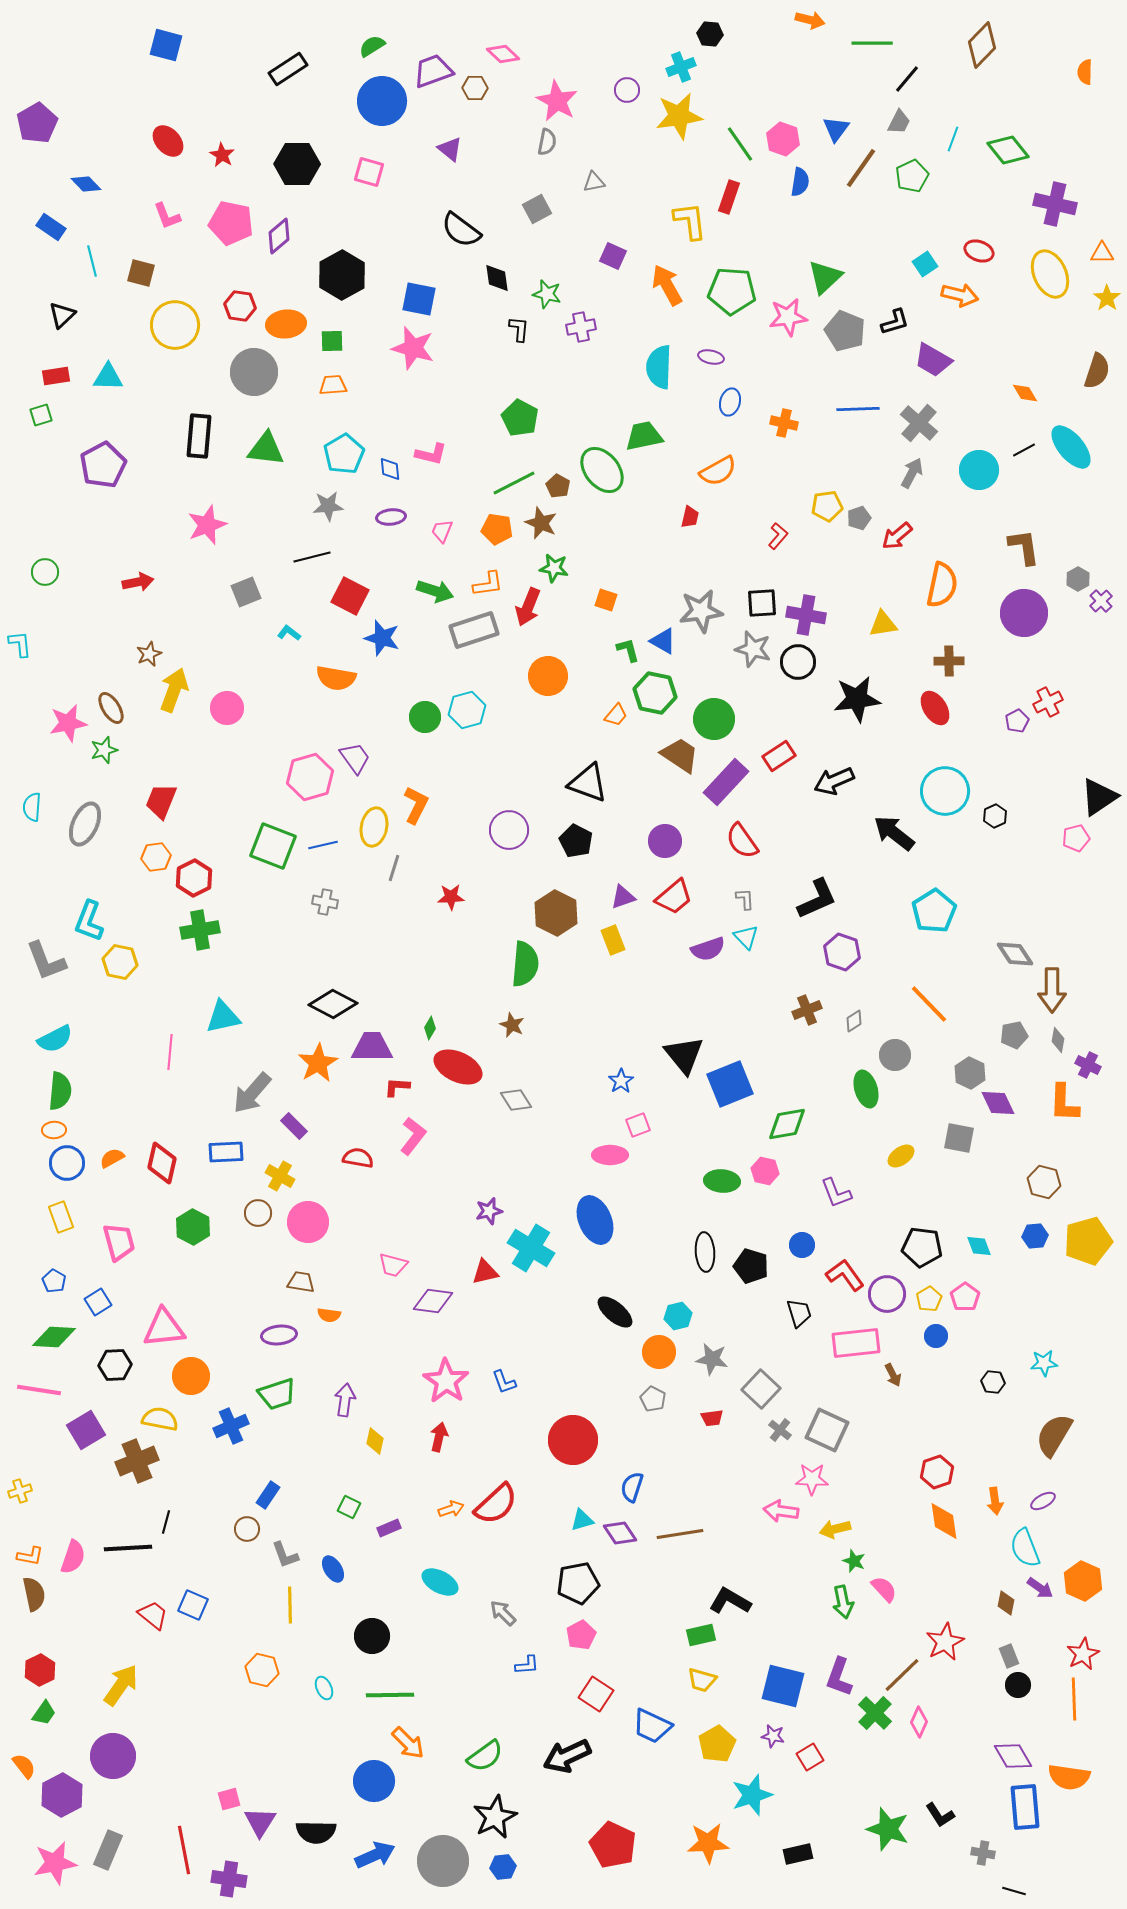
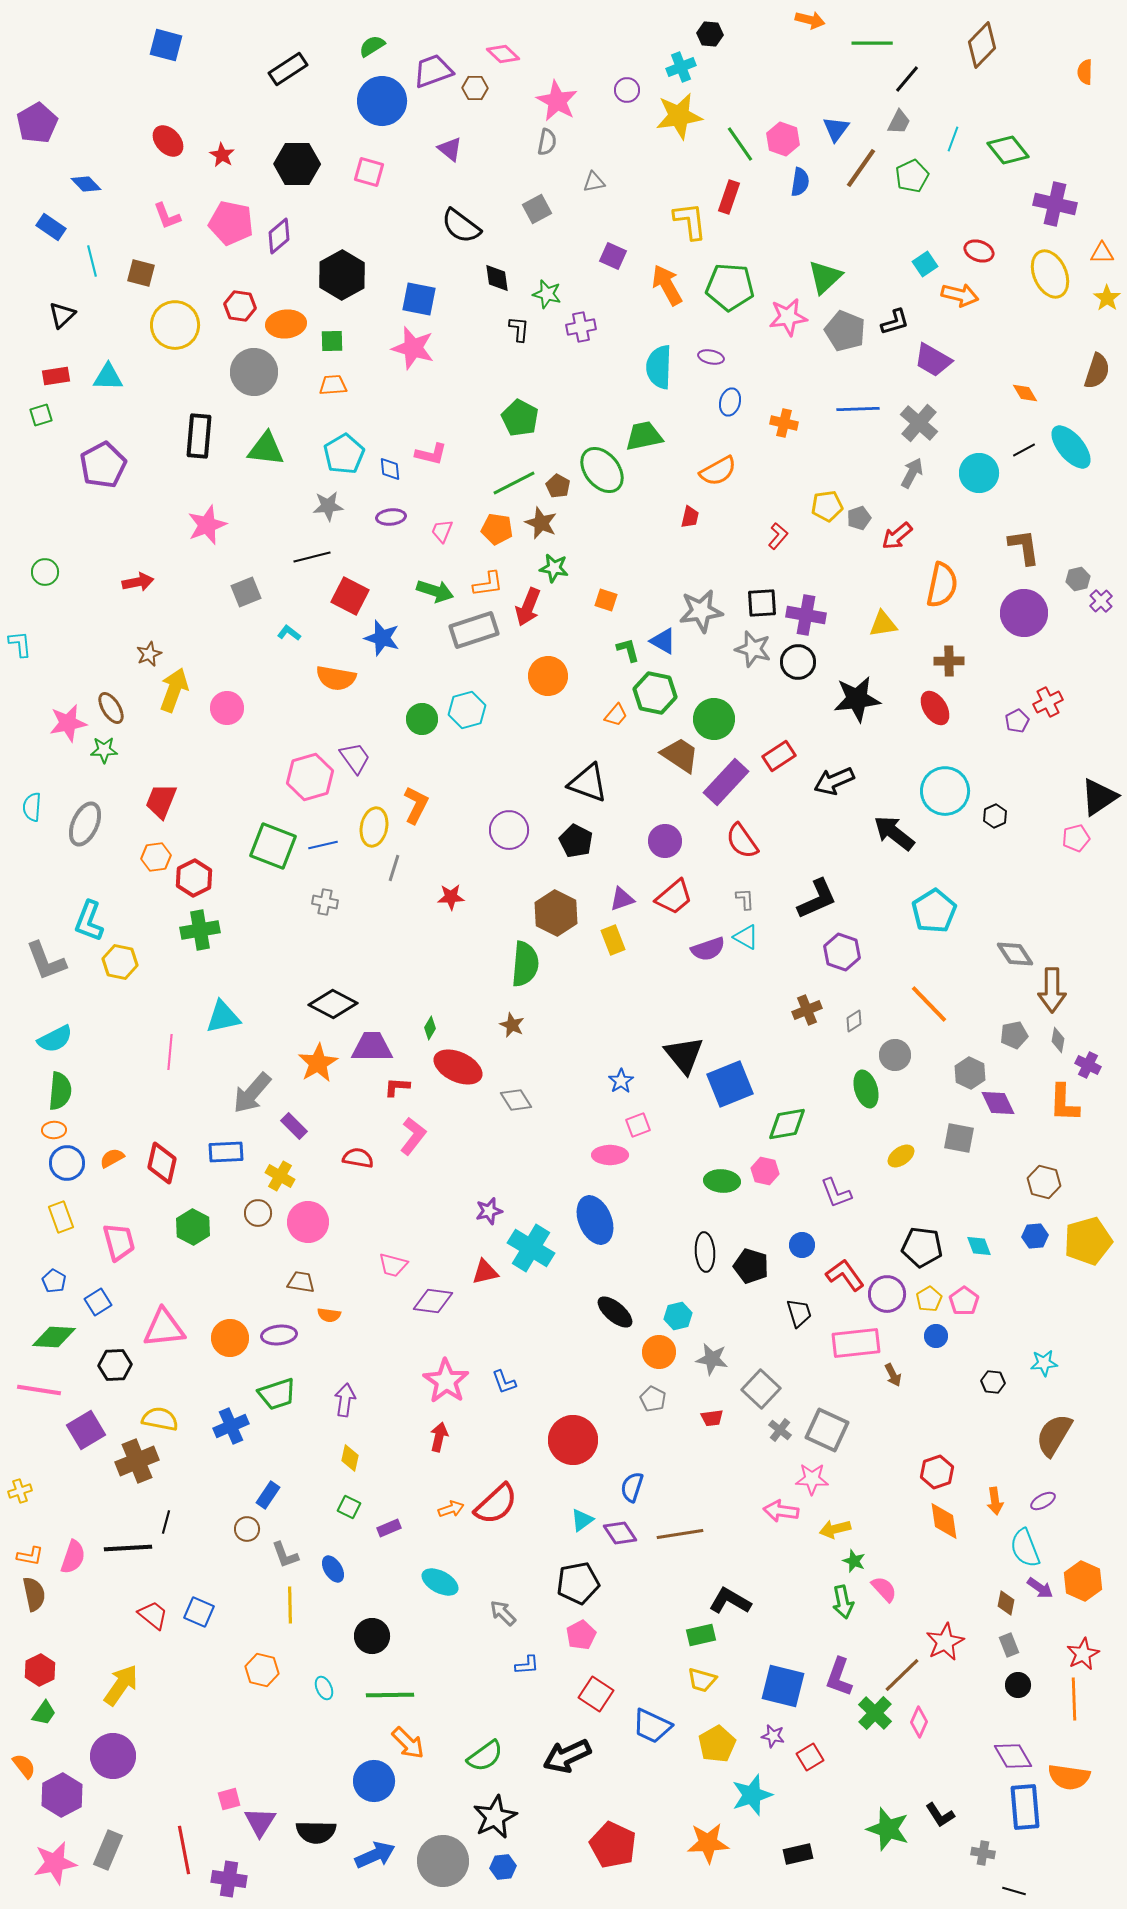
black semicircle at (461, 230): moved 4 px up
green pentagon at (732, 291): moved 2 px left, 4 px up
cyan circle at (979, 470): moved 3 px down
gray hexagon at (1078, 579): rotated 15 degrees clockwise
green circle at (425, 717): moved 3 px left, 2 px down
green star at (104, 750): rotated 16 degrees clockwise
purple triangle at (623, 897): moved 1 px left, 2 px down
cyan triangle at (746, 937): rotated 16 degrees counterclockwise
pink pentagon at (965, 1297): moved 1 px left, 4 px down
orange circle at (191, 1376): moved 39 px right, 38 px up
yellow diamond at (375, 1441): moved 25 px left, 17 px down
cyan triangle at (582, 1520): rotated 20 degrees counterclockwise
blue square at (193, 1605): moved 6 px right, 7 px down
gray rectangle at (1009, 1656): moved 11 px up
